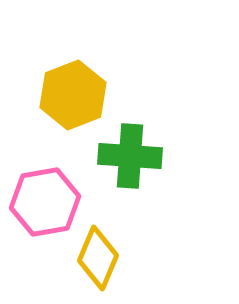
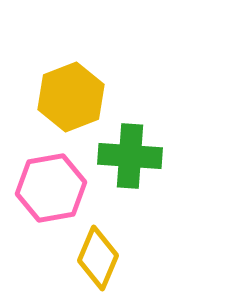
yellow hexagon: moved 2 px left, 2 px down
pink hexagon: moved 6 px right, 14 px up
